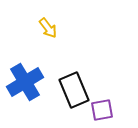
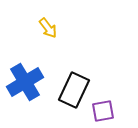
black rectangle: rotated 48 degrees clockwise
purple square: moved 1 px right, 1 px down
